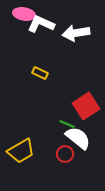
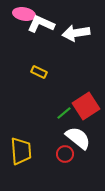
yellow rectangle: moved 1 px left, 1 px up
green line: moved 3 px left, 11 px up; rotated 63 degrees counterclockwise
yellow trapezoid: rotated 64 degrees counterclockwise
